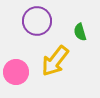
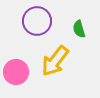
green semicircle: moved 1 px left, 3 px up
